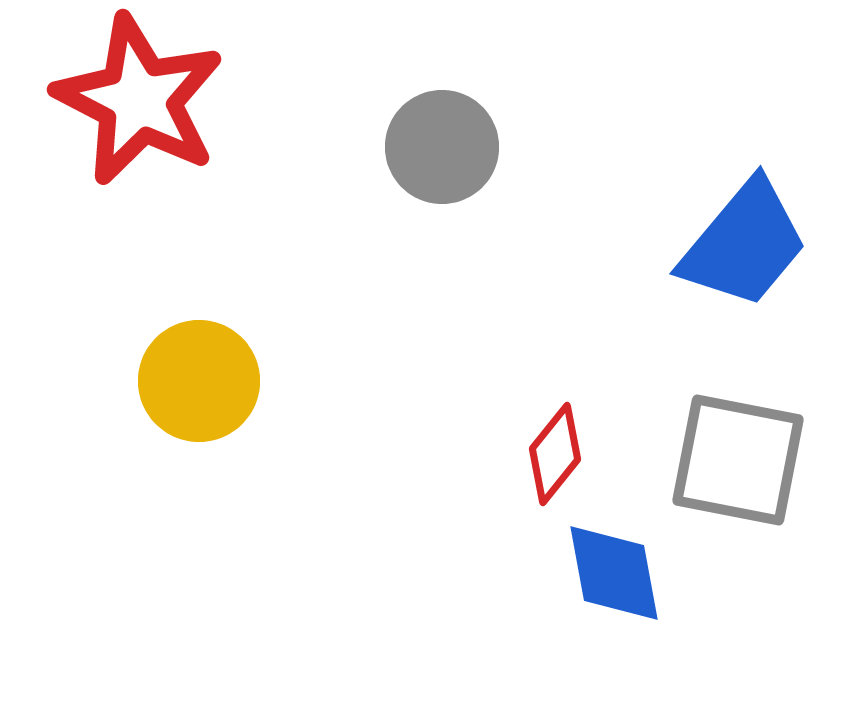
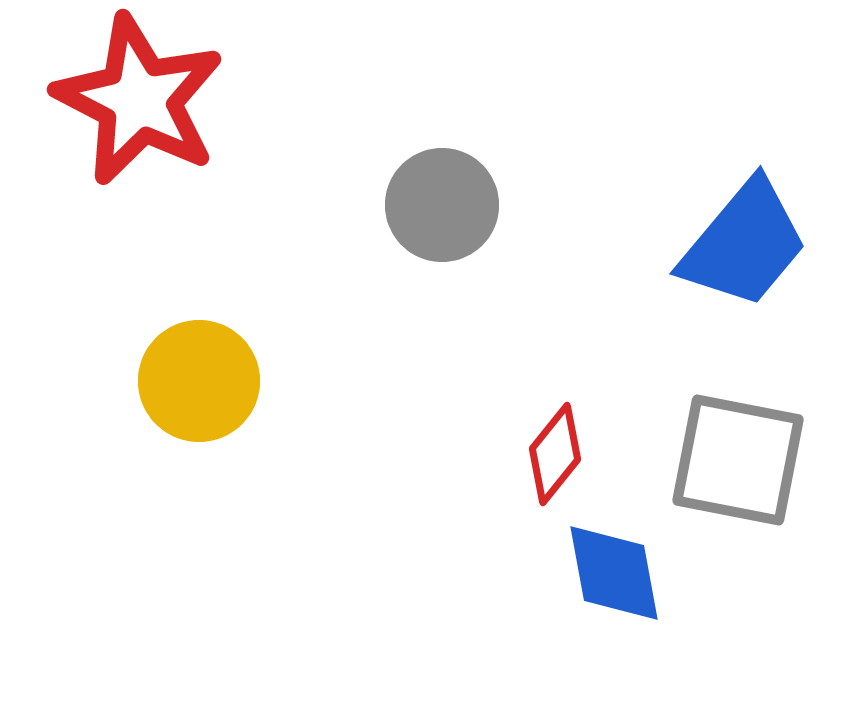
gray circle: moved 58 px down
